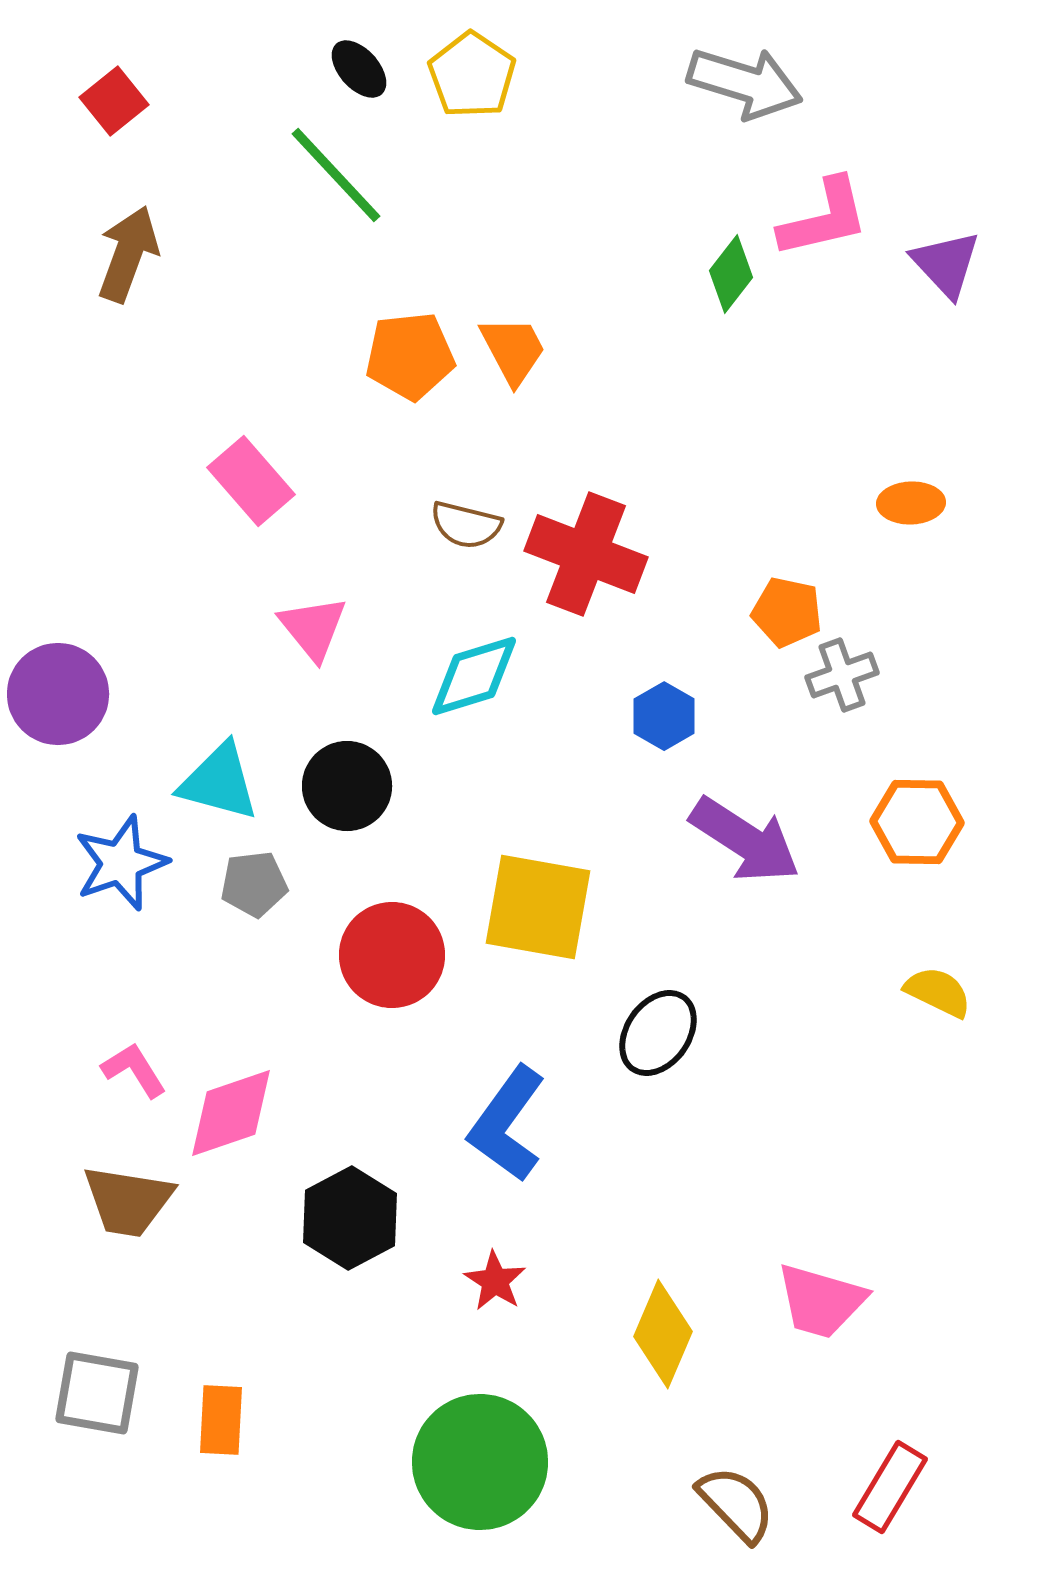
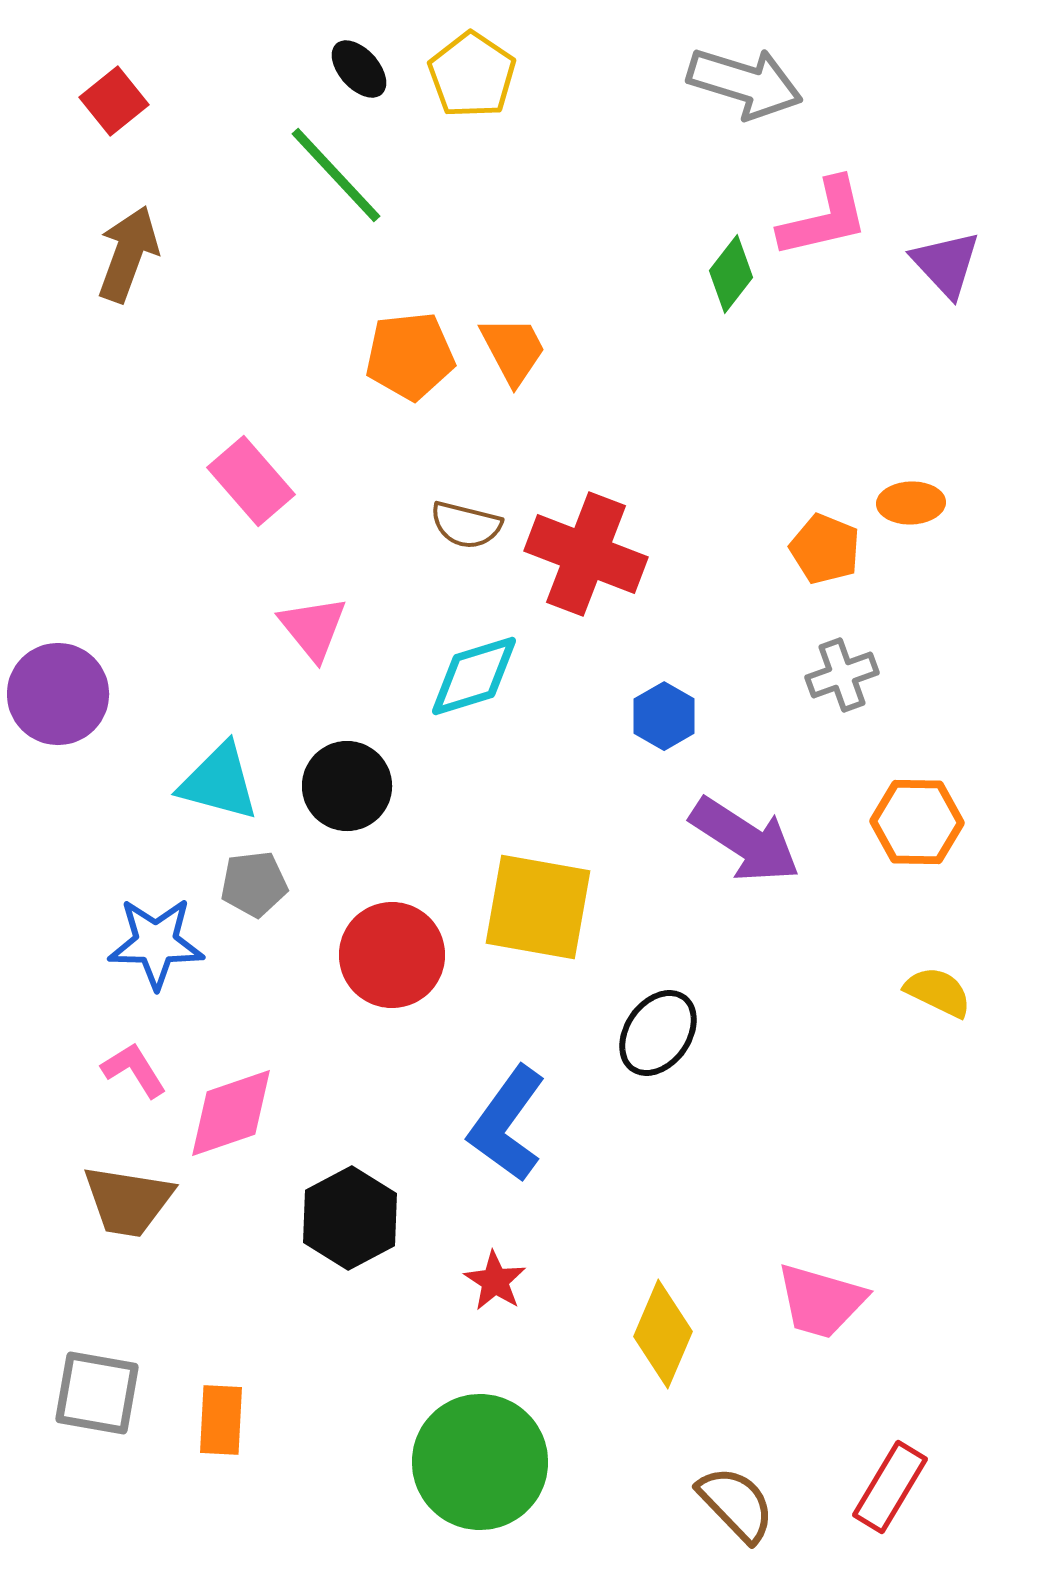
orange pentagon at (787, 612): moved 38 px right, 63 px up; rotated 10 degrees clockwise
blue star at (121, 863): moved 35 px right, 80 px down; rotated 20 degrees clockwise
